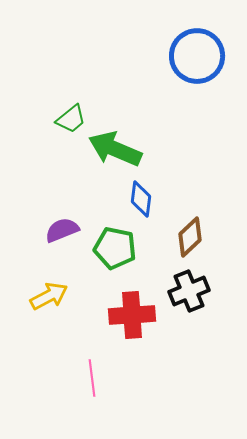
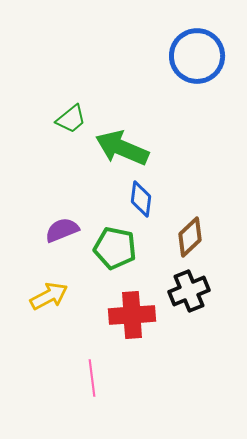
green arrow: moved 7 px right, 1 px up
